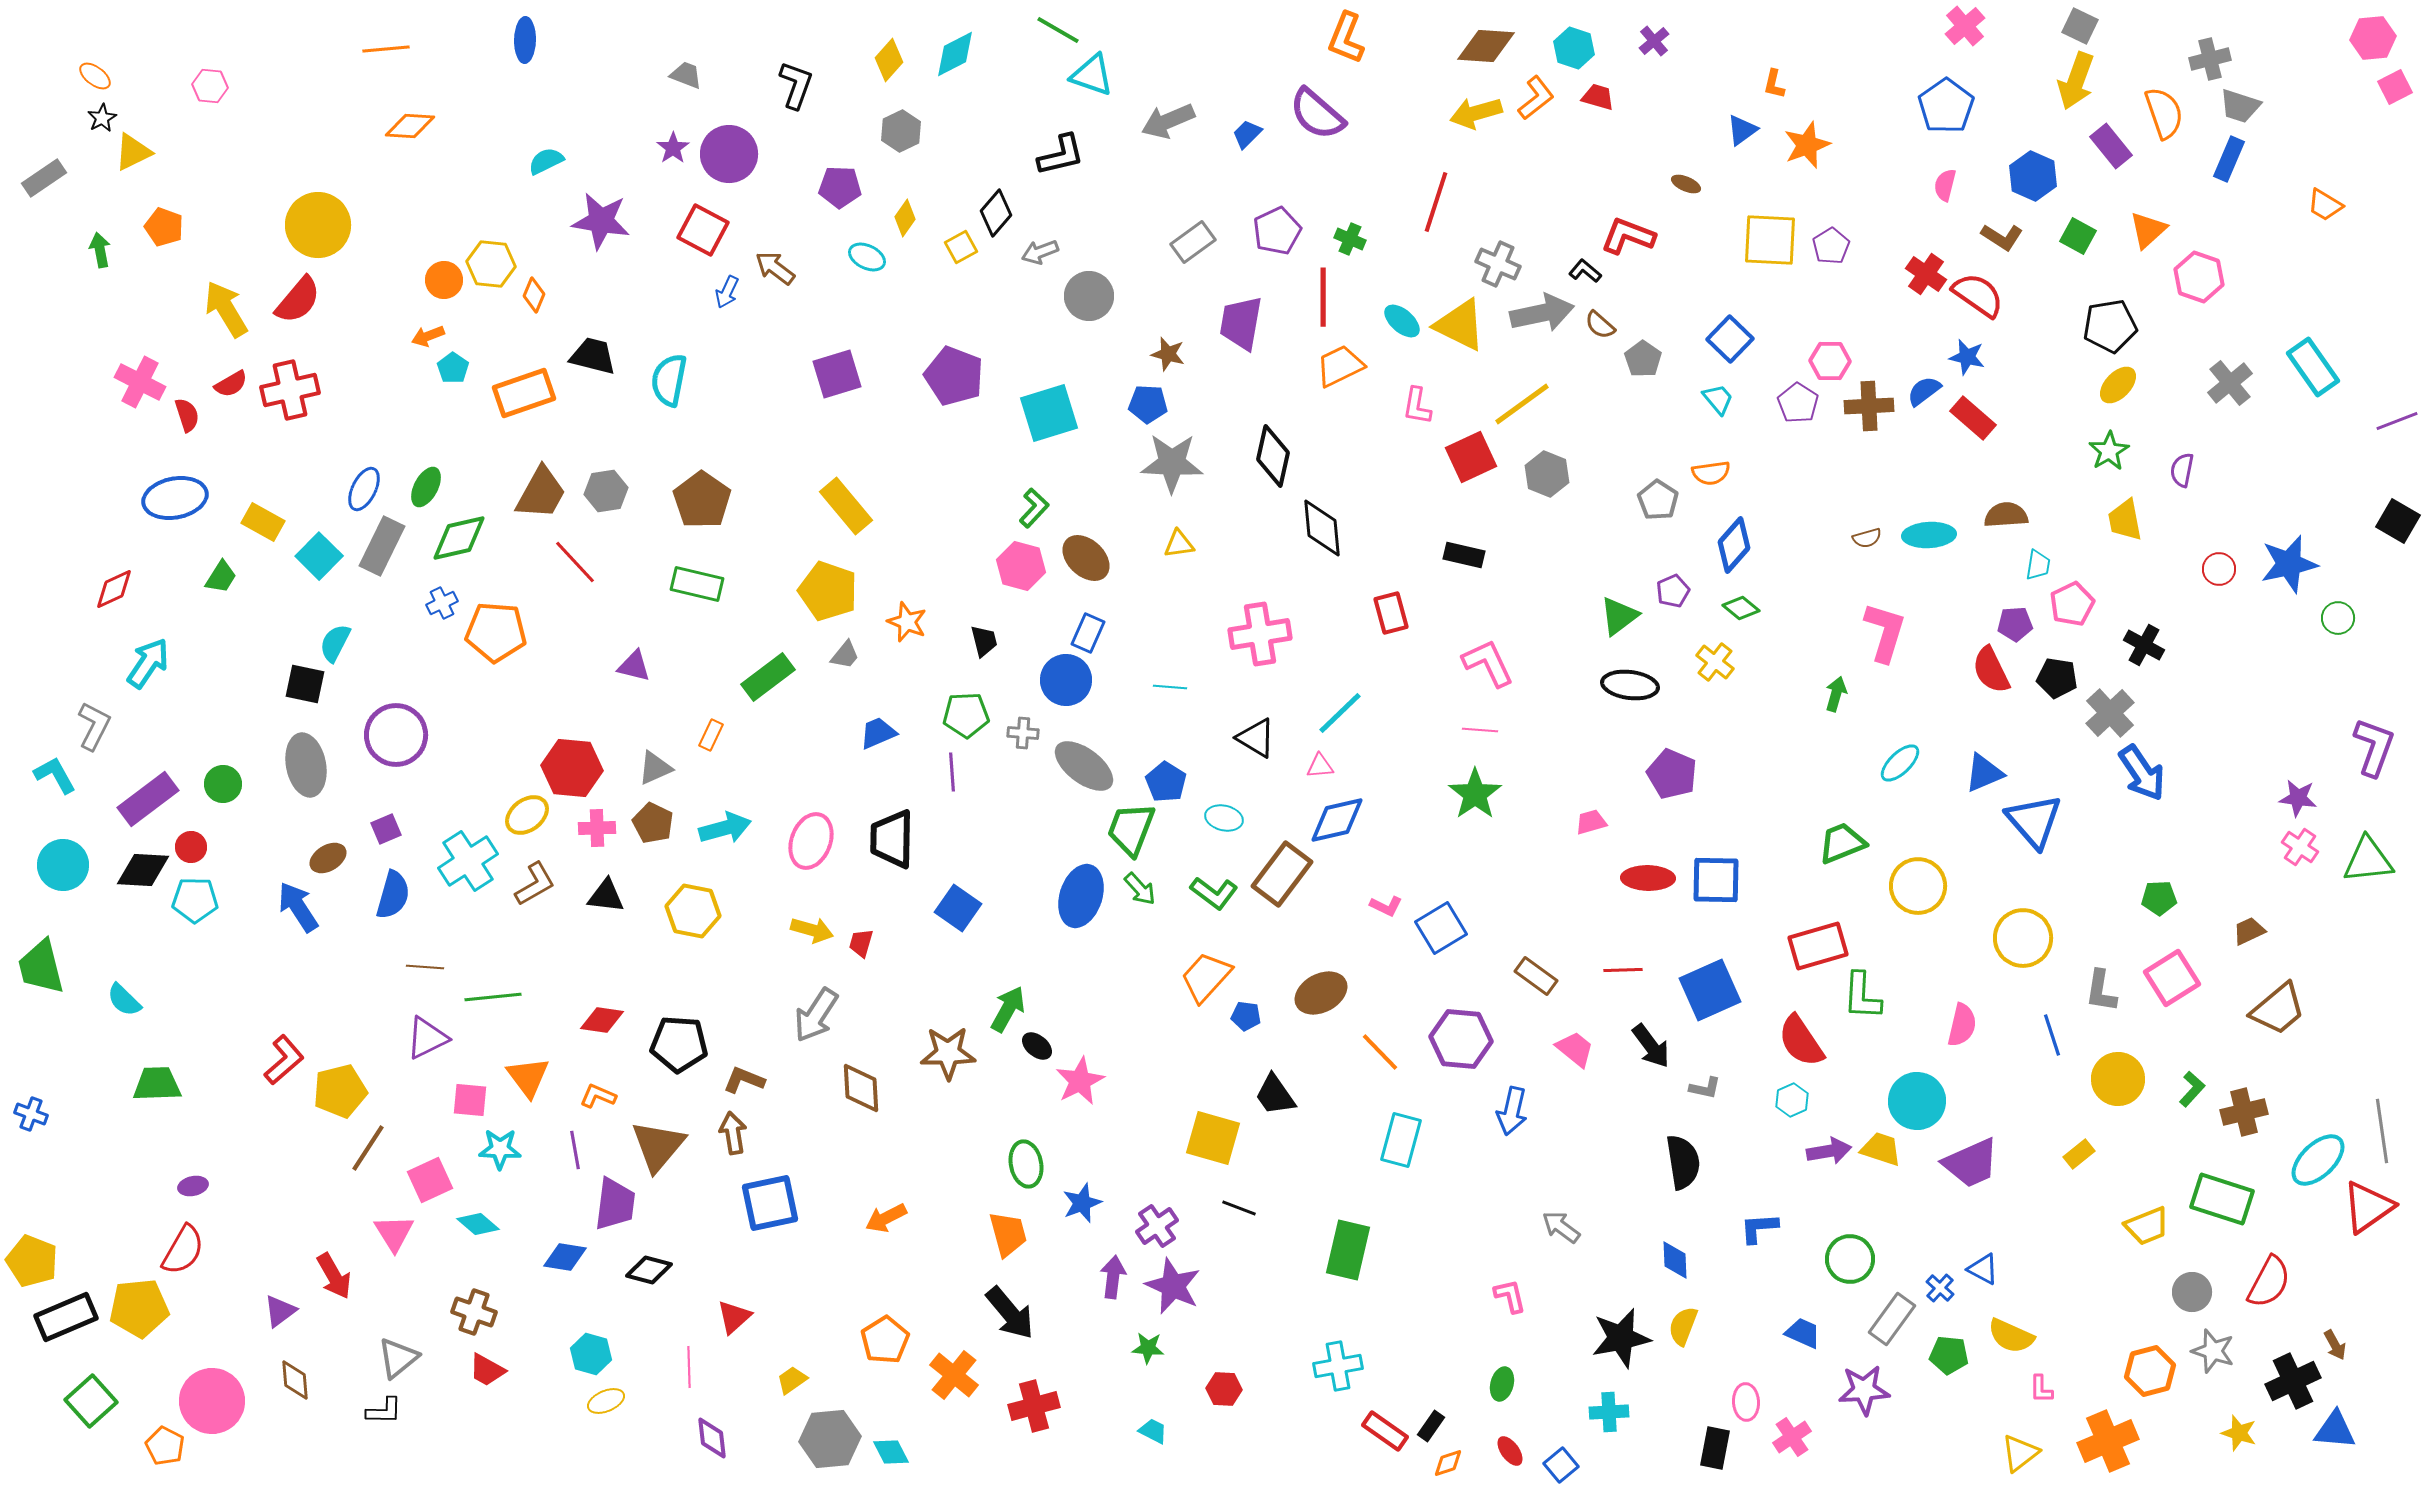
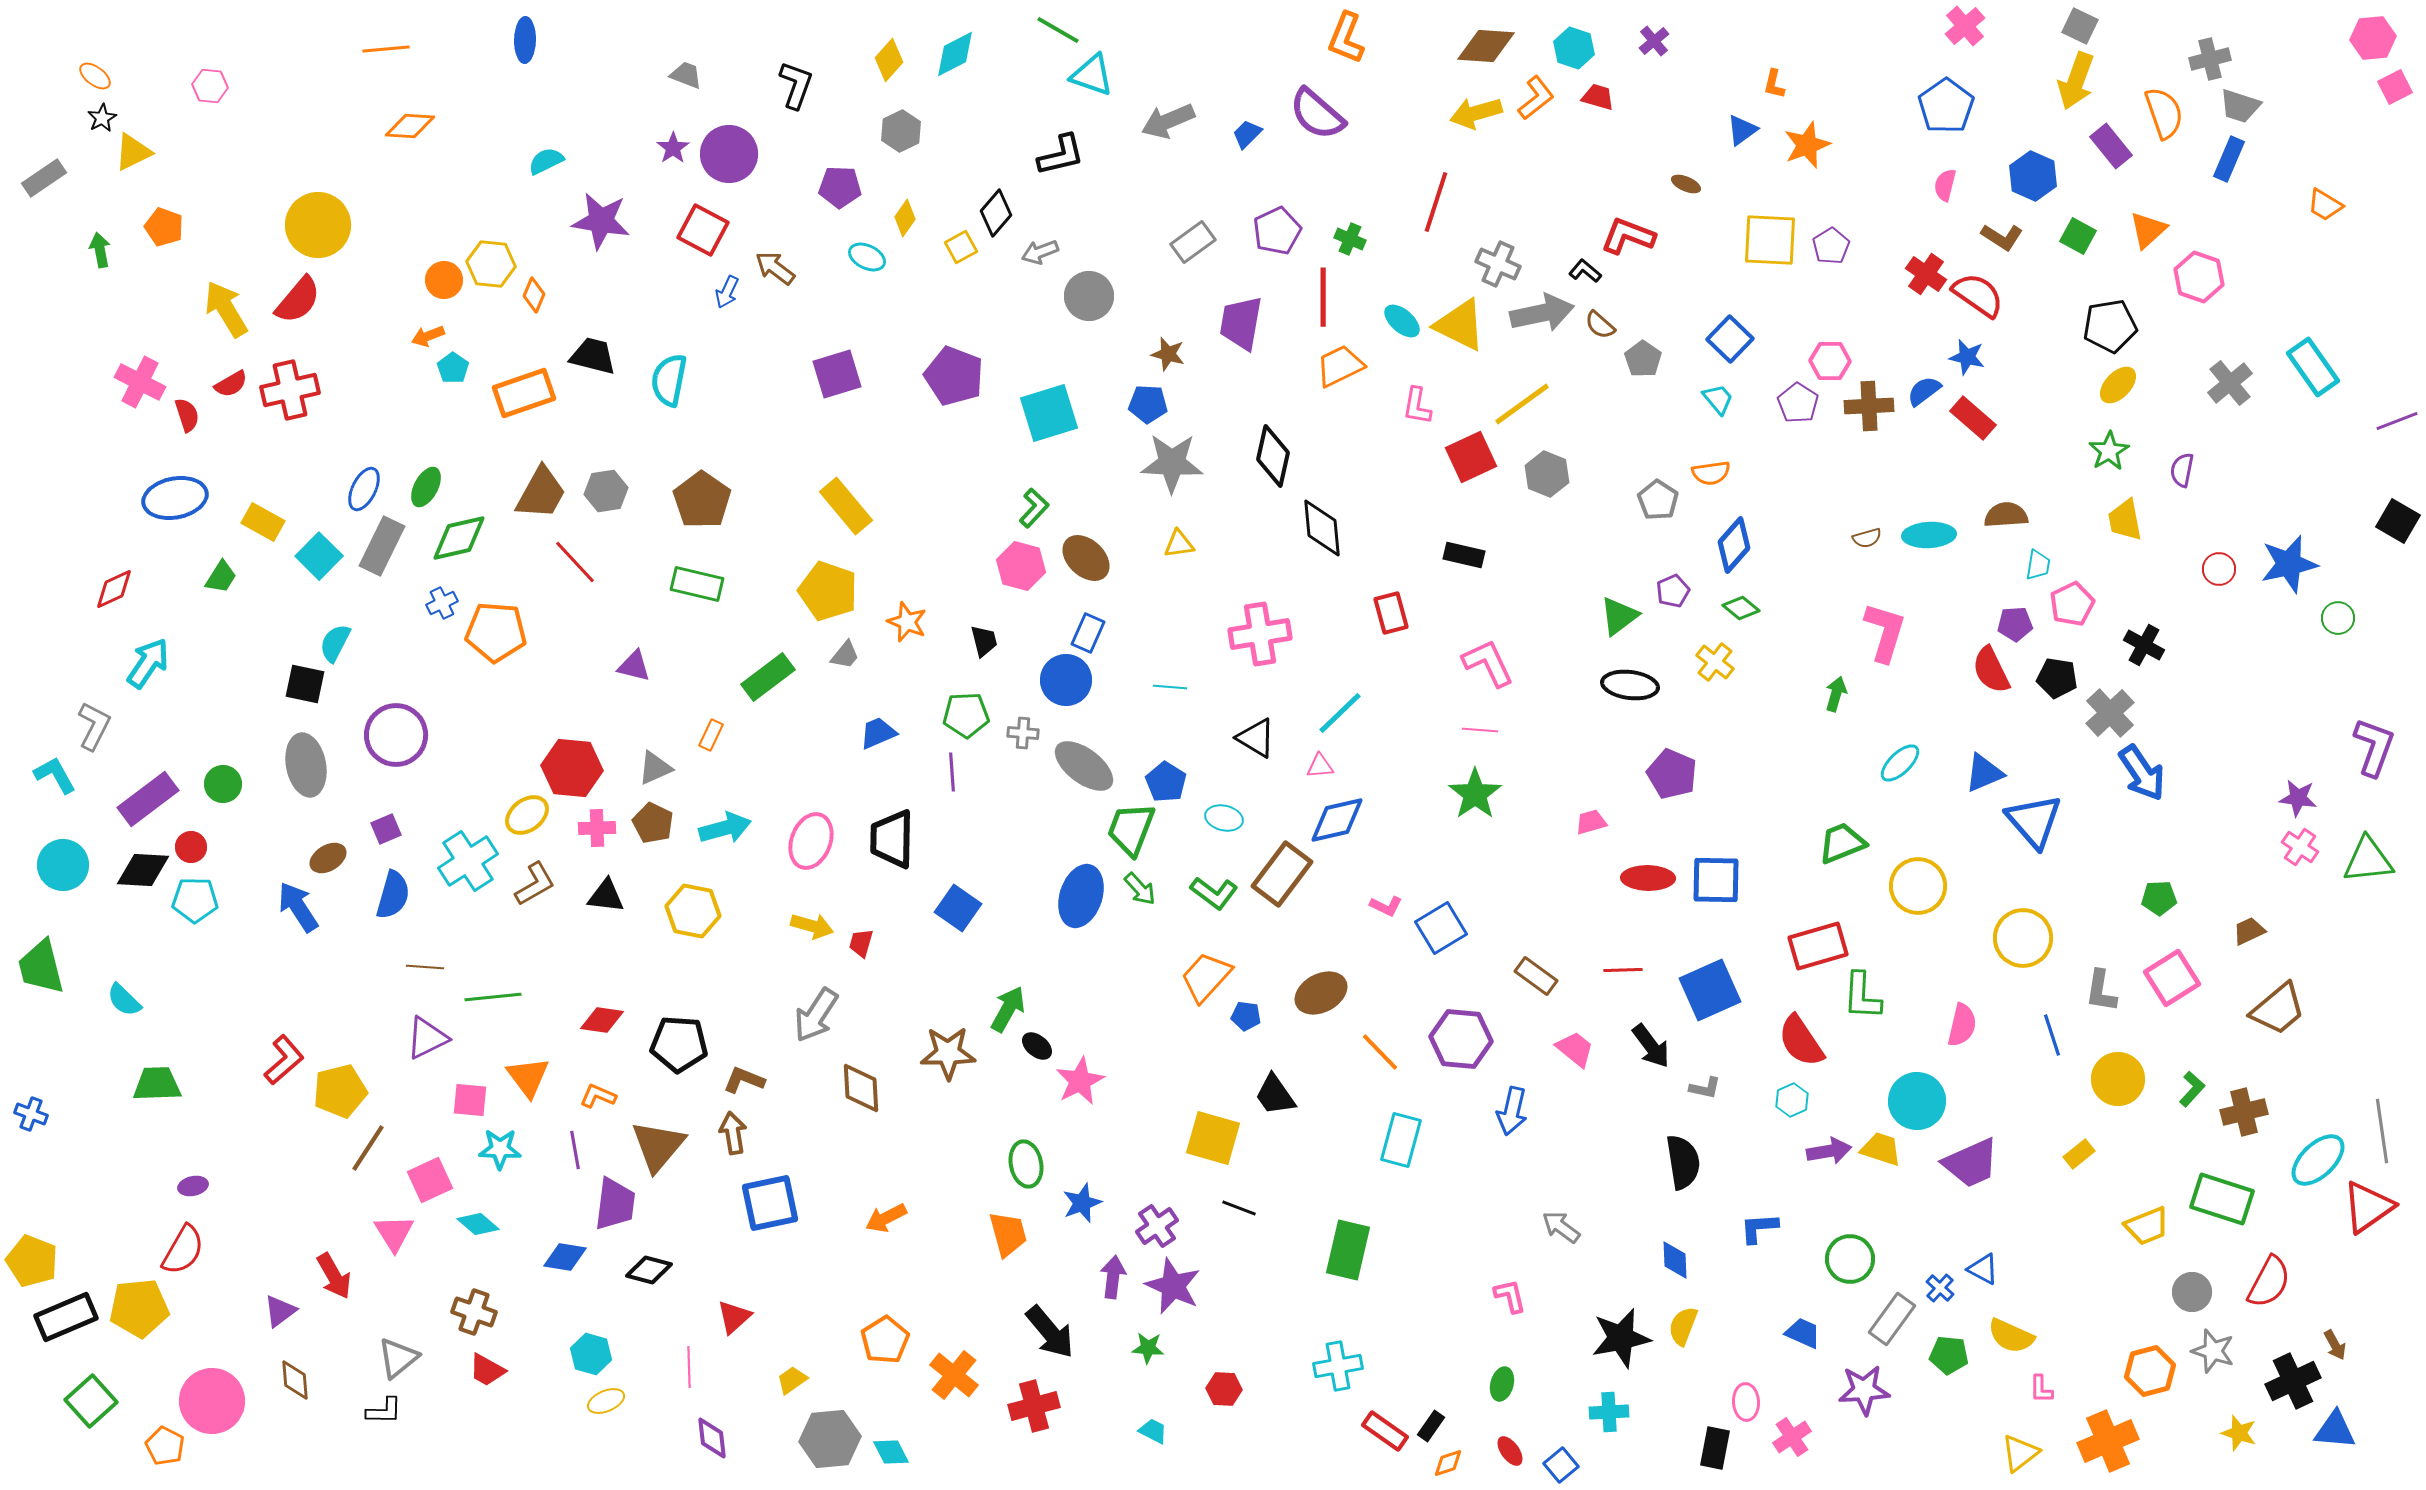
yellow arrow at (812, 930): moved 4 px up
black arrow at (1010, 1313): moved 40 px right, 19 px down
